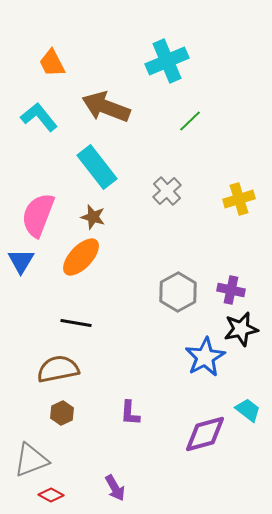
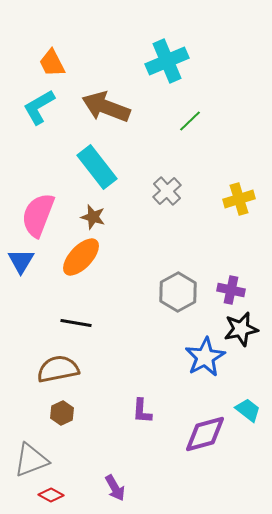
cyan L-shape: moved 10 px up; rotated 81 degrees counterclockwise
purple L-shape: moved 12 px right, 2 px up
